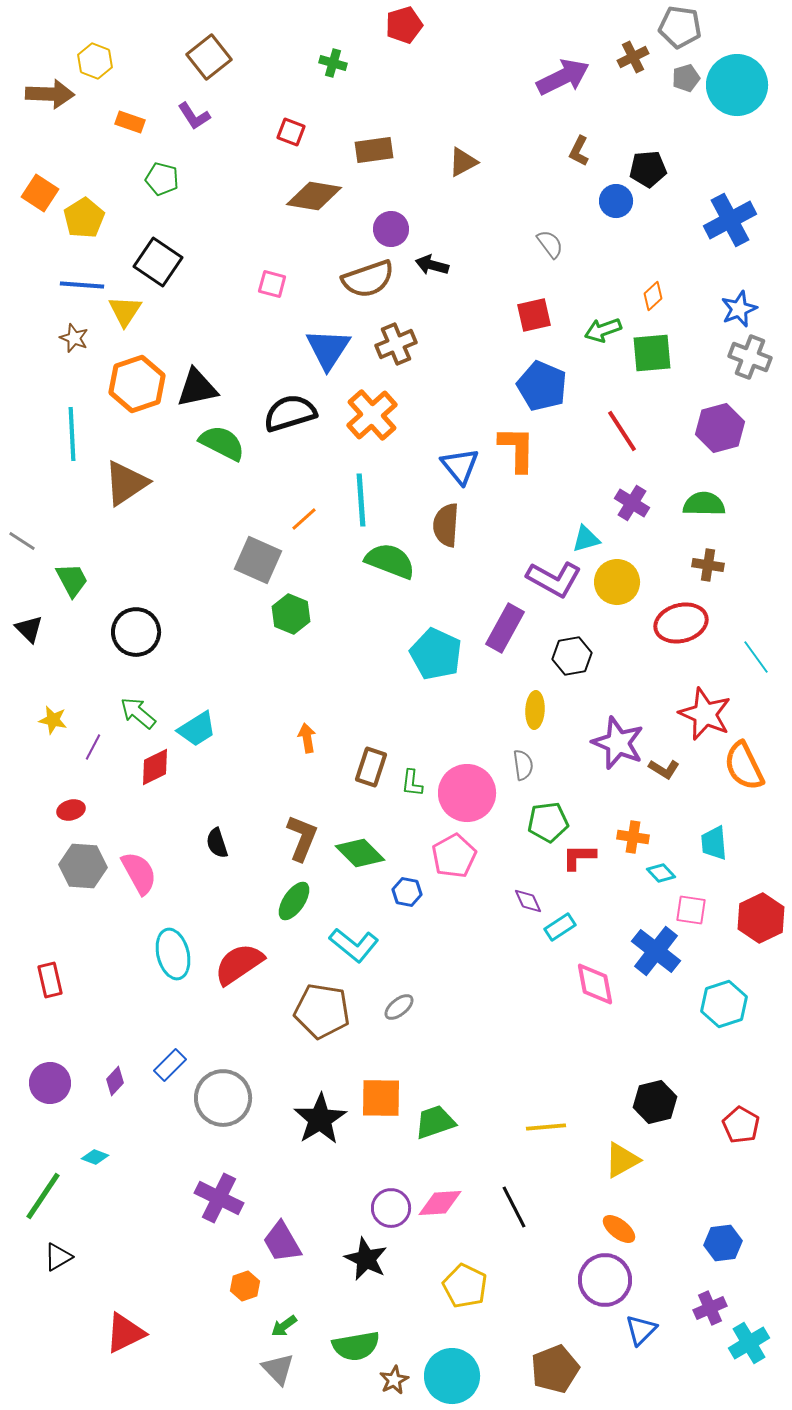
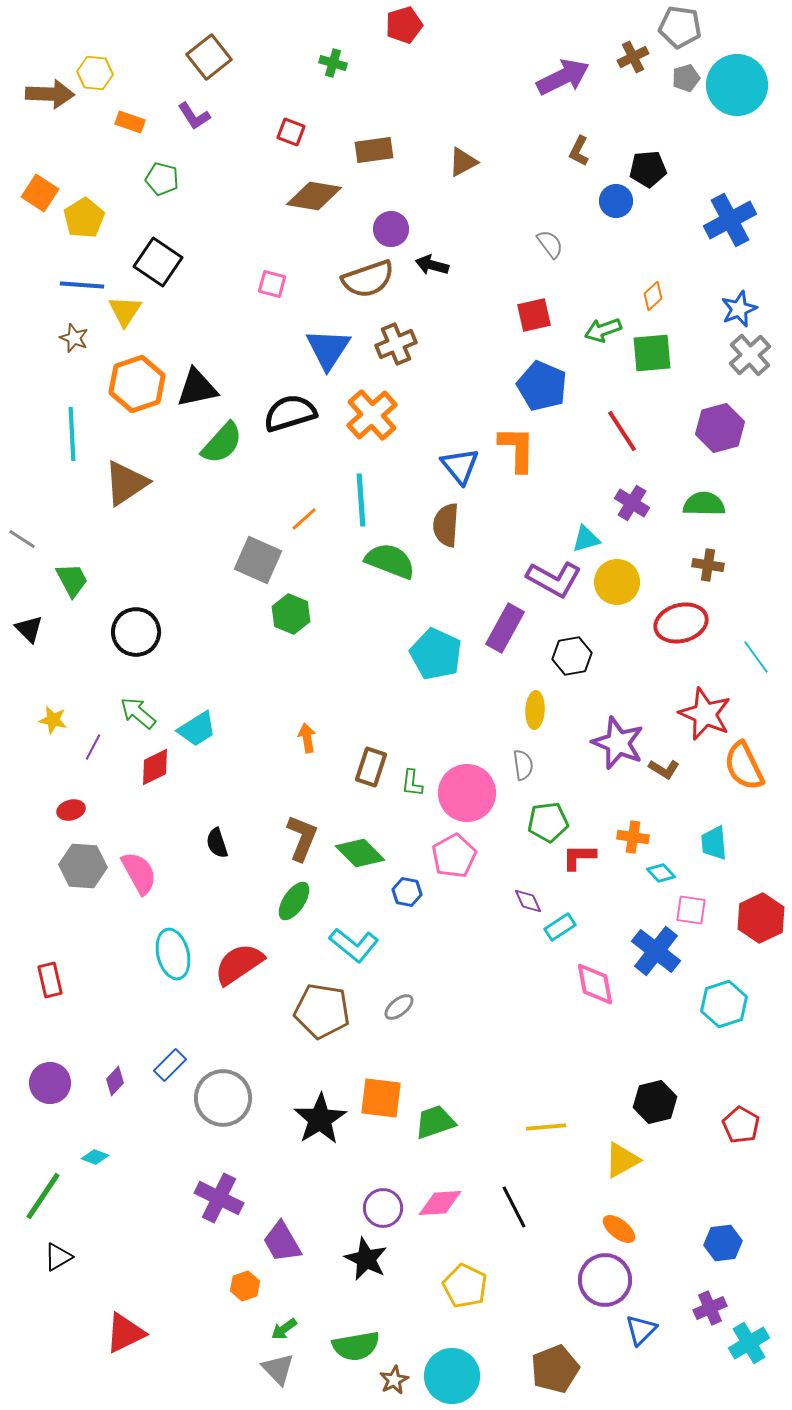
yellow hexagon at (95, 61): moved 12 px down; rotated 16 degrees counterclockwise
gray cross at (750, 357): moved 2 px up; rotated 27 degrees clockwise
green semicircle at (222, 443): rotated 105 degrees clockwise
gray line at (22, 541): moved 2 px up
orange square at (381, 1098): rotated 6 degrees clockwise
purple circle at (391, 1208): moved 8 px left
green arrow at (284, 1326): moved 3 px down
